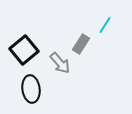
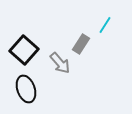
black square: rotated 8 degrees counterclockwise
black ellipse: moved 5 px left; rotated 12 degrees counterclockwise
